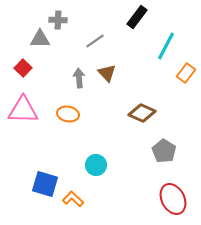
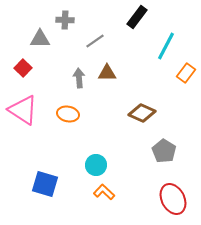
gray cross: moved 7 px right
brown triangle: rotated 48 degrees counterclockwise
pink triangle: rotated 32 degrees clockwise
orange L-shape: moved 31 px right, 7 px up
